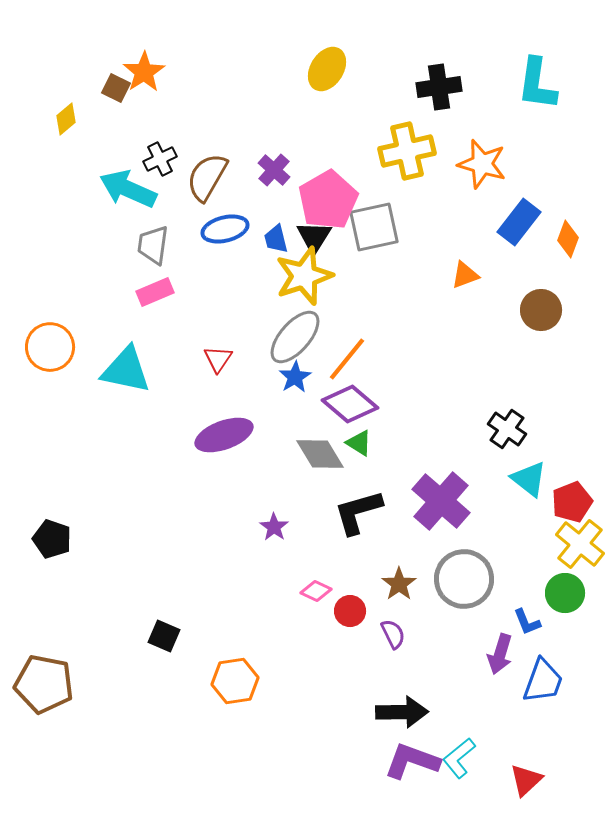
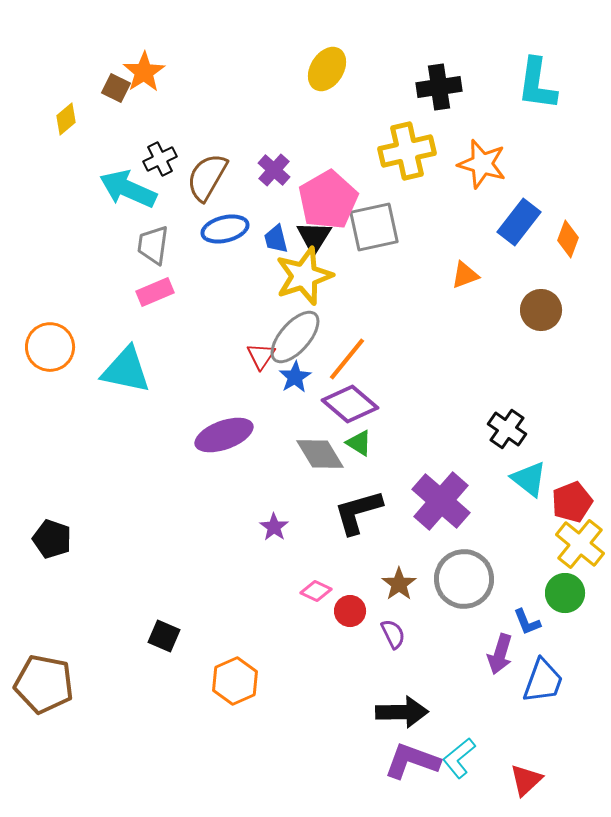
red triangle at (218, 359): moved 43 px right, 3 px up
orange hexagon at (235, 681): rotated 15 degrees counterclockwise
